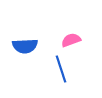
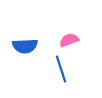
pink semicircle: moved 2 px left
